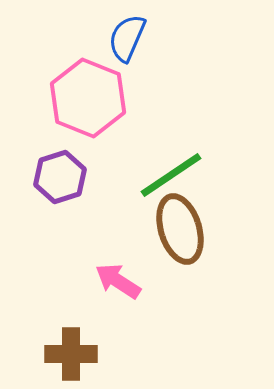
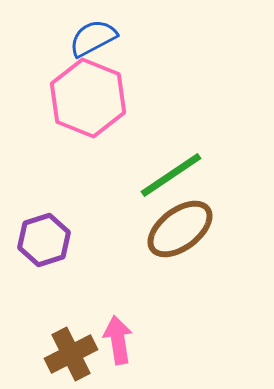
blue semicircle: moved 34 px left; rotated 39 degrees clockwise
purple hexagon: moved 16 px left, 63 px down
brown ellipse: rotated 70 degrees clockwise
pink arrow: moved 59 px down; rotated 48 degrees clockwise
brown cross: rotated 27 degrees counterclockwise
